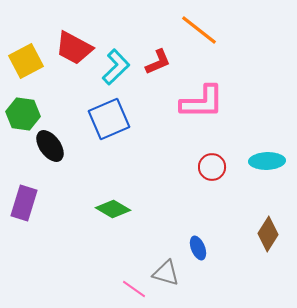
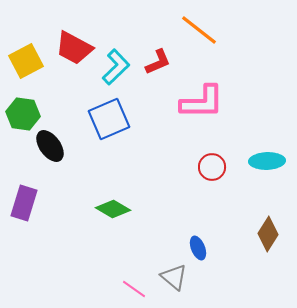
gray triangle: moved 8 px right, 4 px down; rotated 24 degrees clockwise
